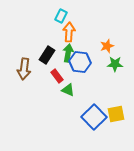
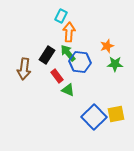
green arrow: rotated 48 degrees counterclockwise
